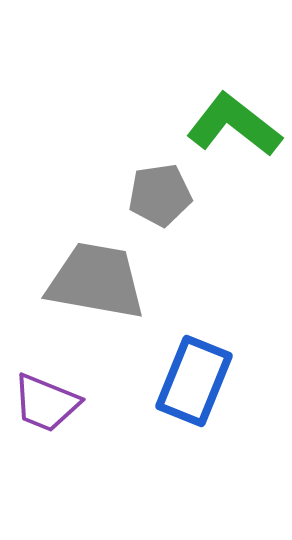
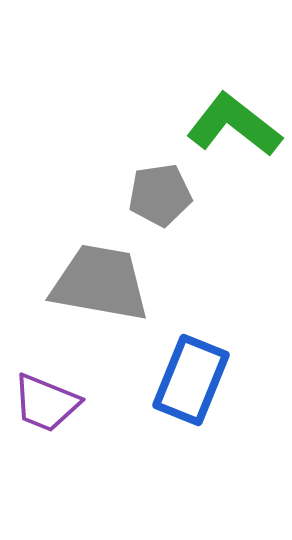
gray trapezoid: moved 4 px right, 2 px down
blue rectangle: moved 3 px left, 1 px up
